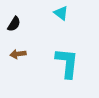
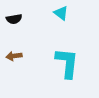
black semicircle: moved 5 px up; rotated 49 degrees clockwise
brown arrow: moved 4 px left, 2 px down
